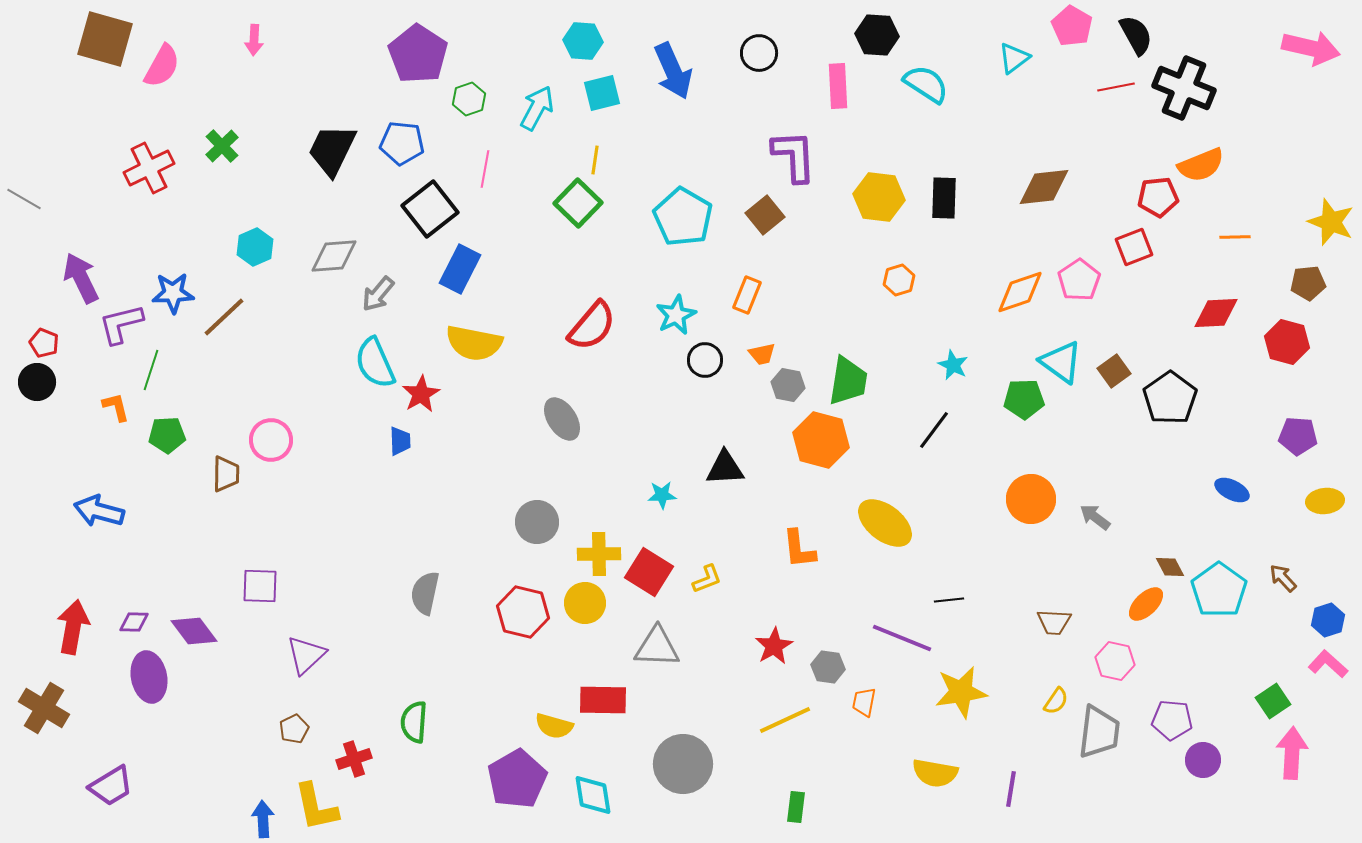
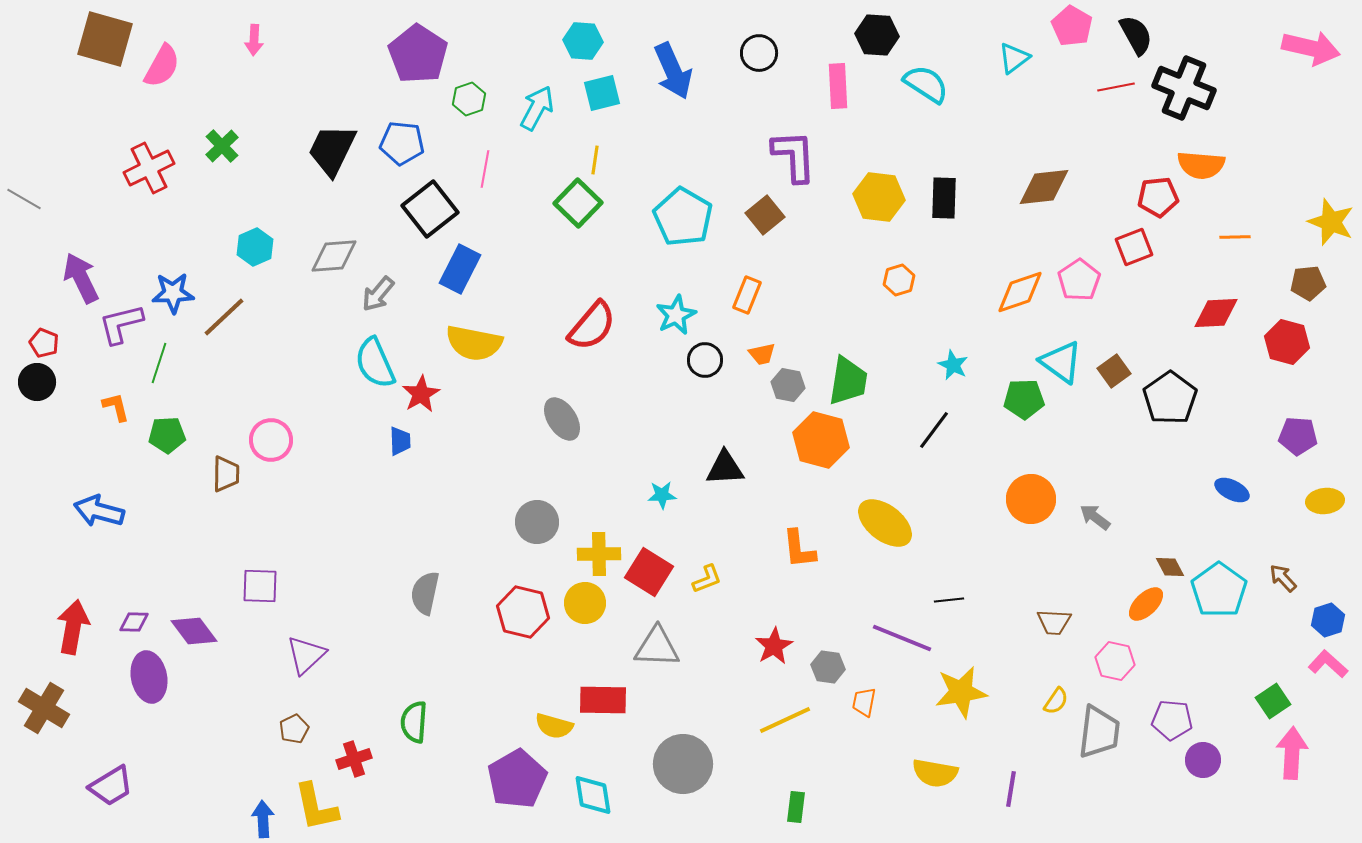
orange semicircle at (1201, 165): rotated 27 degrees clockwise
green line at (151, 370): moved 8 px right, 7 px up
